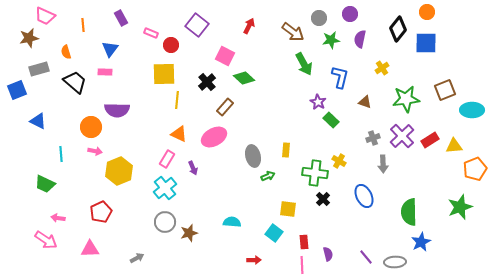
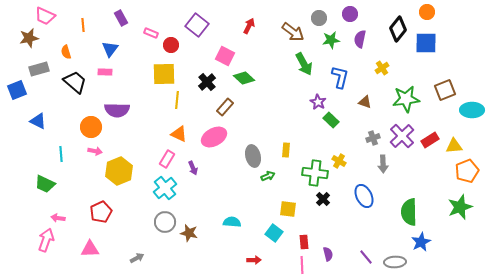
orange pentagon at (475, 169): moved 8 px left, 2 px down
brown star at (189, 233): rotated 30 degrees clockwise
pink arrow at (46, 240): rotated 105 degrees counterclockwise
